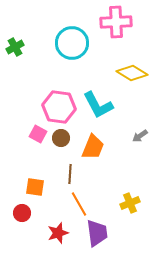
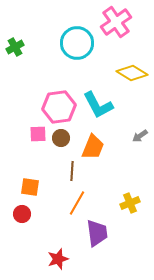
pink cross: rotated 32 degrees counterclockwise
cyan circle: moved 5 px right
pink hexagon: rotated 16 degrees counterclockwise
pink square: rotated 30 degrees counterclockwise
brown line: moved 2 px right, 3 px up
orange square: moved 5 px left
orange line: moved 2 px left, 1 px up; rotated 60 degrees clockwise
red circle: moved 1 px down
red star: moved 26 px down
